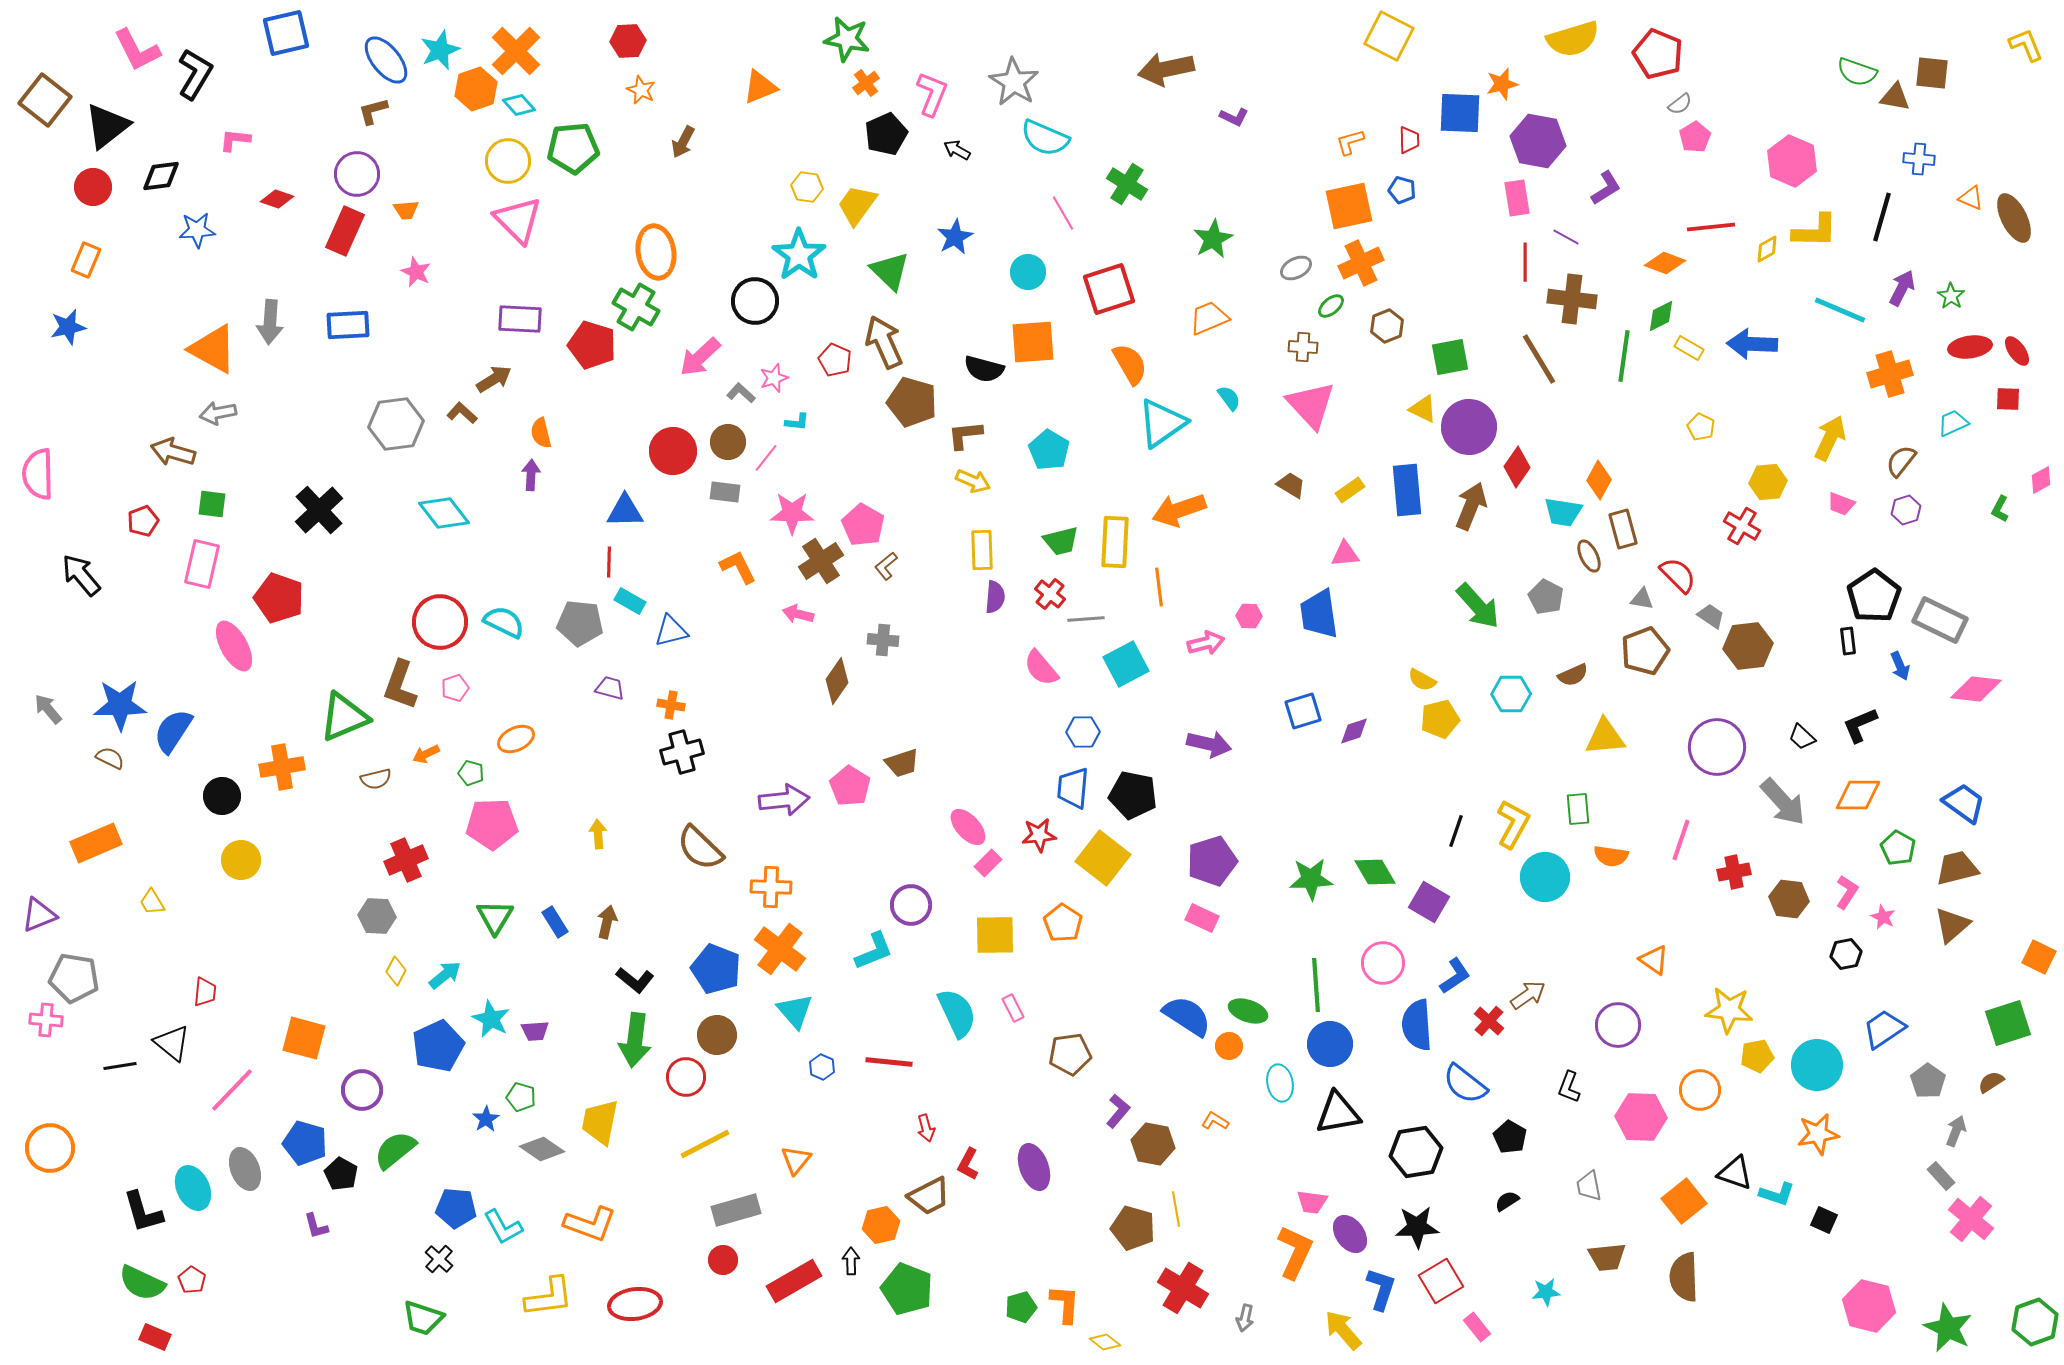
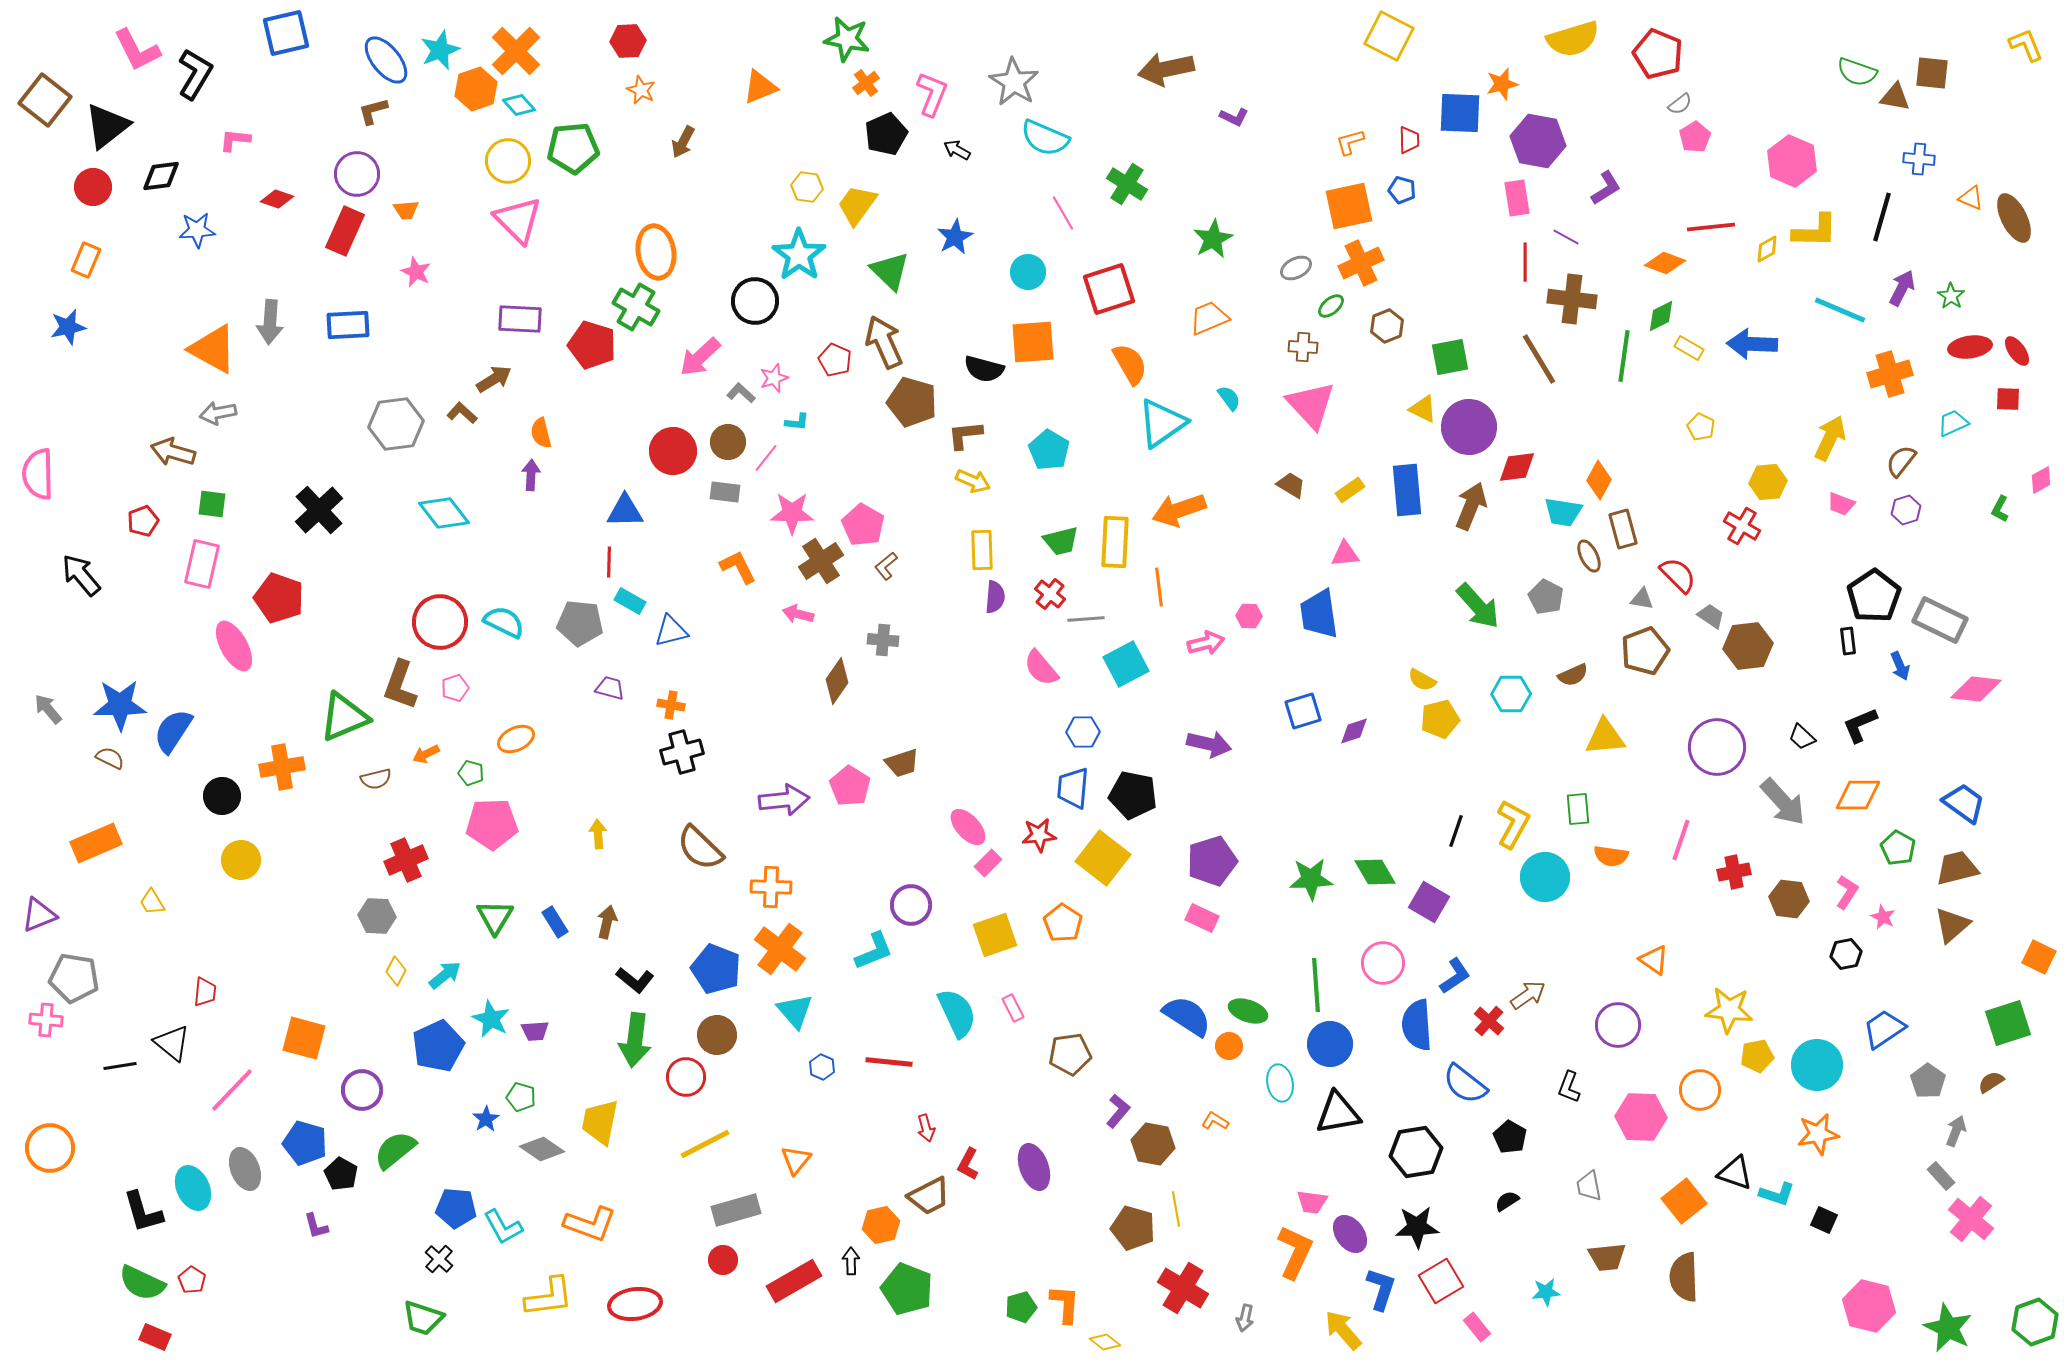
red diamond at (1517, 467): rotated 48 degrees clockwise
yellow square at (995, 935): rotated 18 degrees counterclockwise
